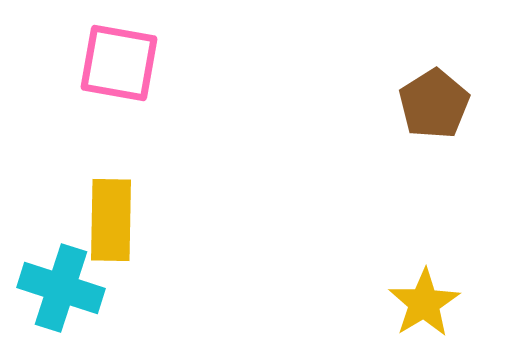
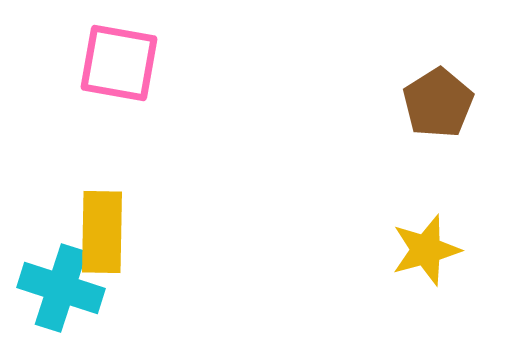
brown pentagon: moved 4 px right, 1 px up
yellow rectangle: moved 9 px left, 12 px down
yellow star: moved 2 px right, 53 px up; rotated 16 degrees clockwise
